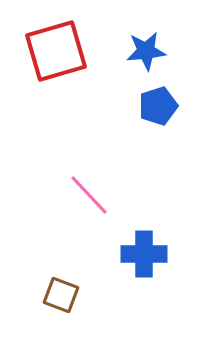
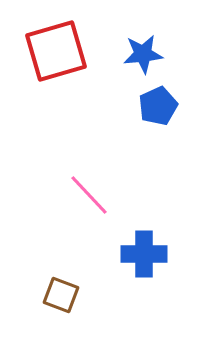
blue star: moved 3 px left, 3 px down
blue pentagon: rotated 6 degrees counterclockwise
